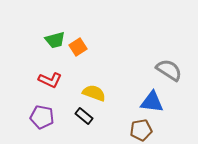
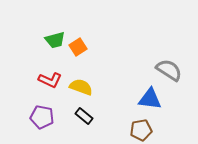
yellow semicircle: moved 13 px left, 6 px up
blue triangle: moved 2 px left, 3 px up
